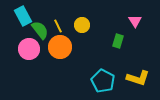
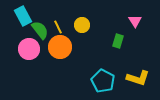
yellow line: moved 1 px down
